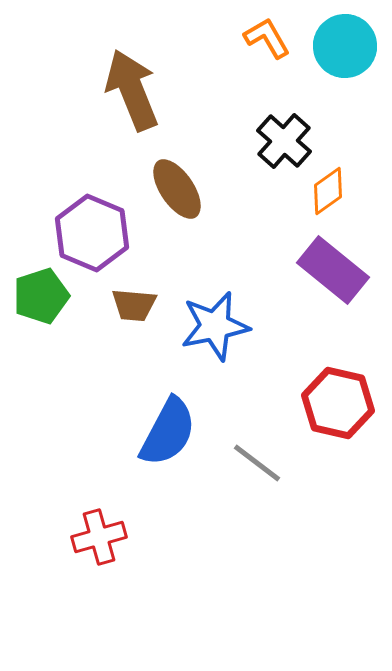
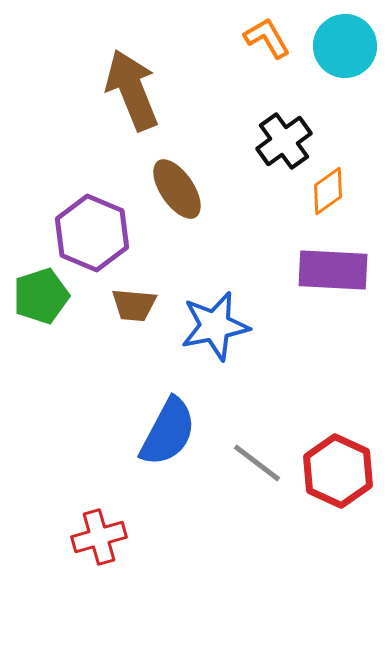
black cross: rotated 12 degrees clockwise
purple rectangle: rotated 36 degrees counterclockwise
red hexagon: moved 68 px down; rotated 12 degrees clockwise
